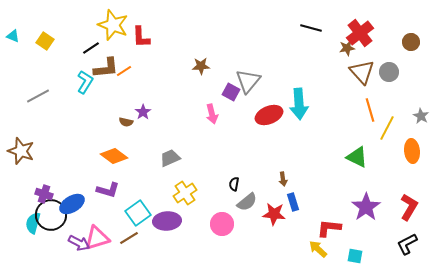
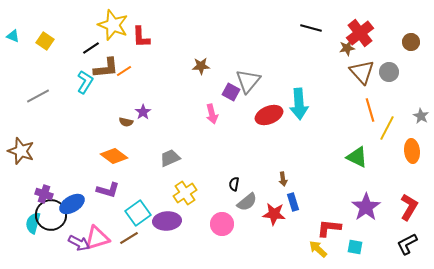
cyan square at (355, 256): moved 9 px up
